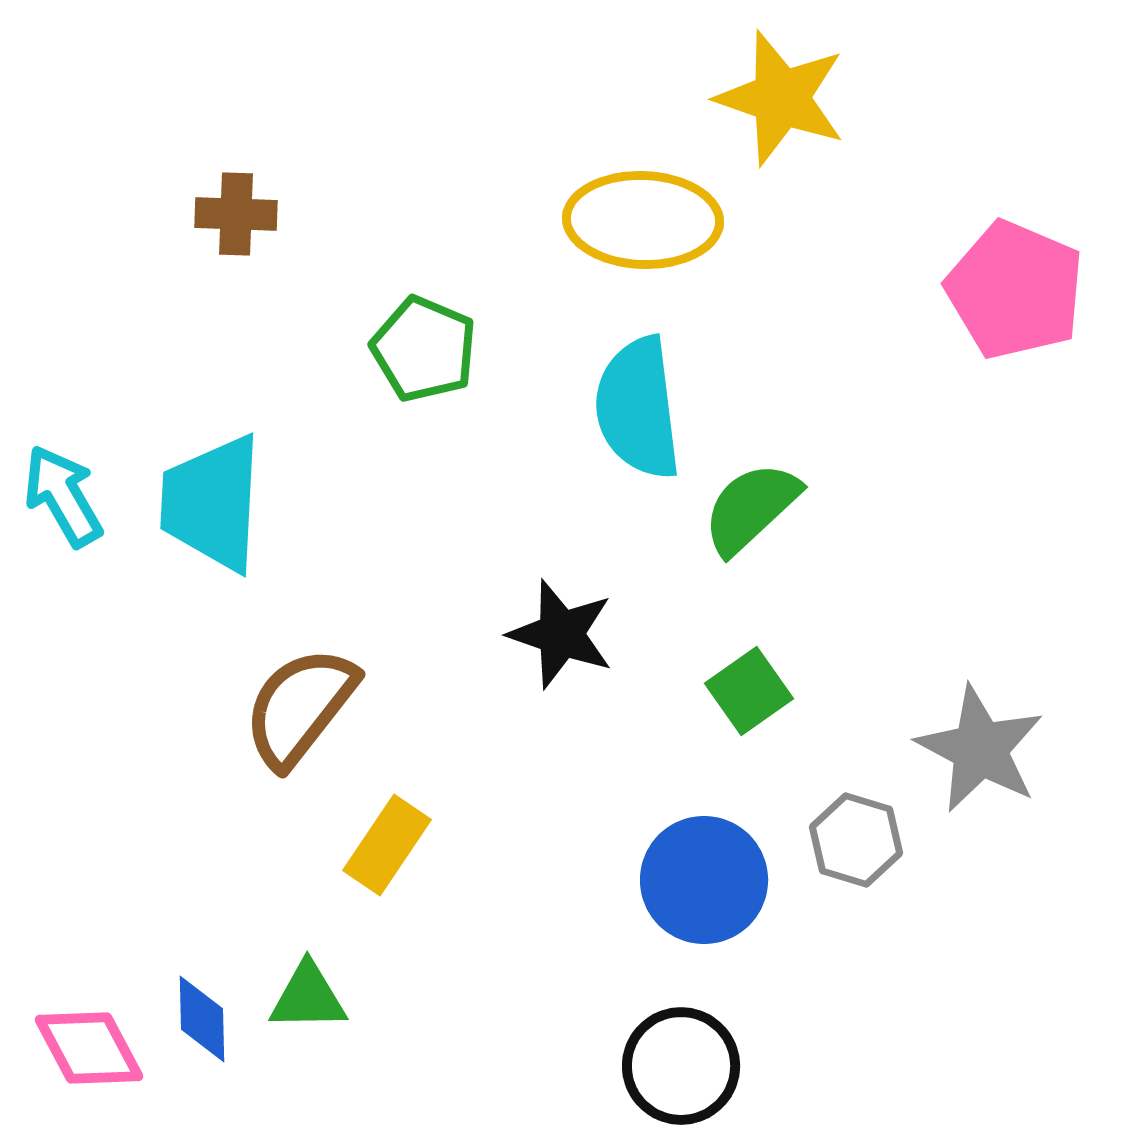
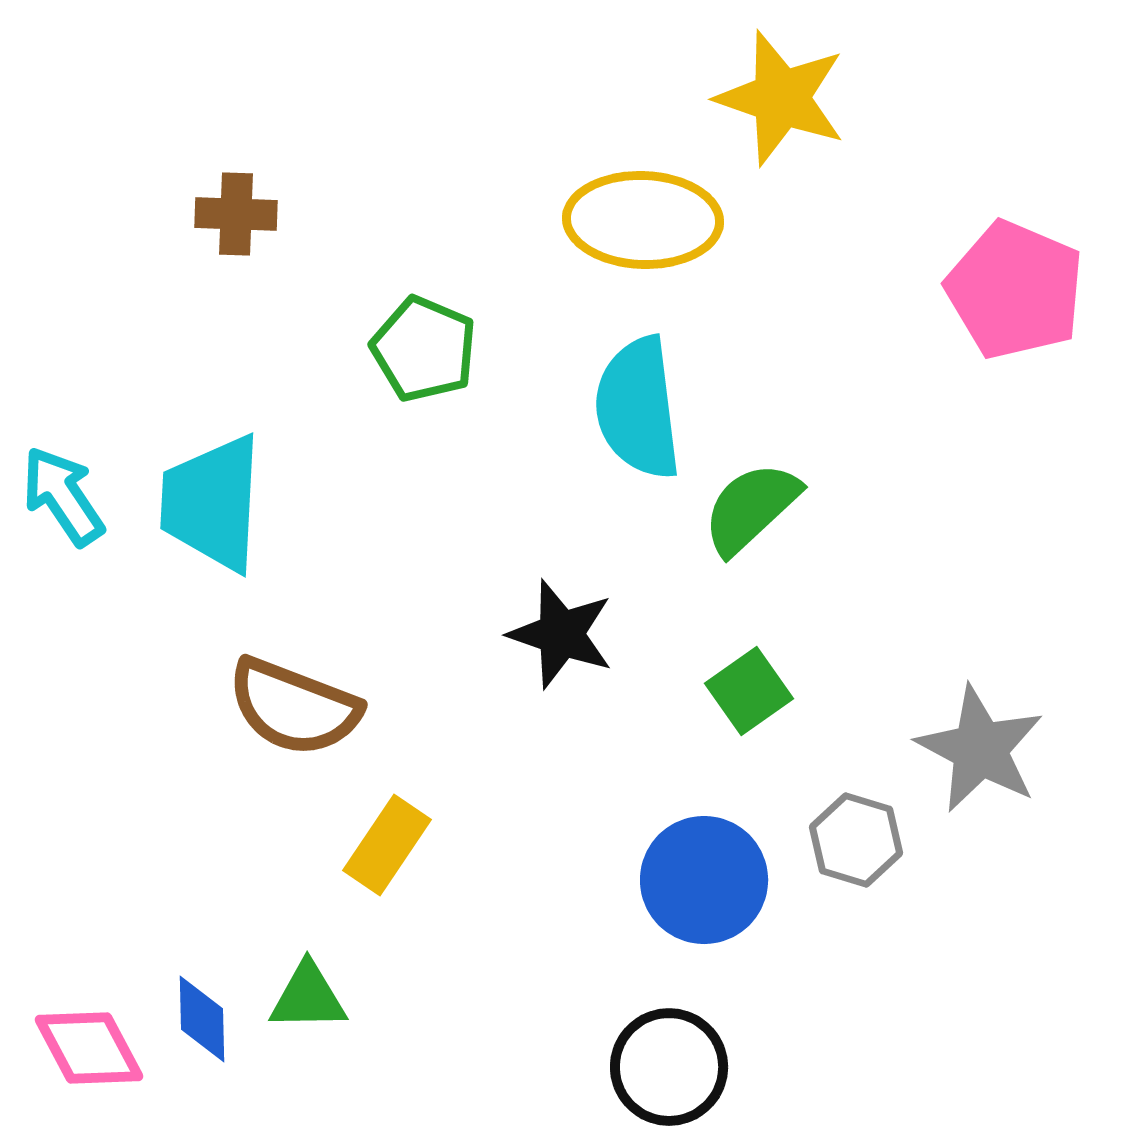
cyan arrow: rotated 4 degrees counterclockwise
brown semicircle: moved 6 px left; rotated 107 degrees counterclockwise
black circle: moved 12 px left, 1 px down
